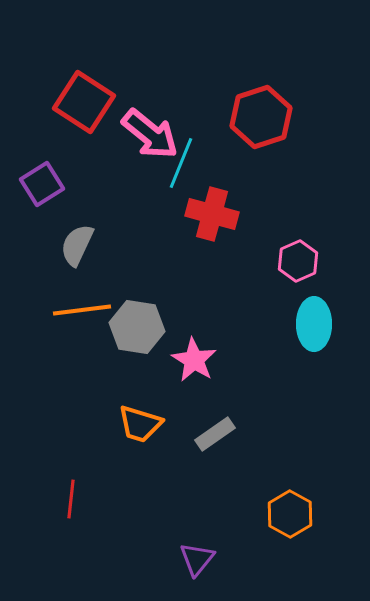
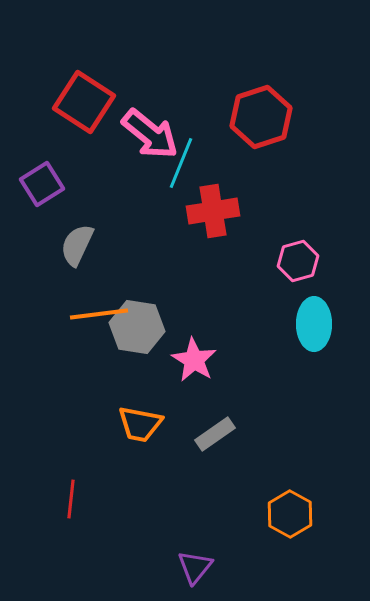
red cross: moved 1 px right, 3 px up; rotated 24 degrees counterclockwise
pink hexagon: rotated 9 degrees clockwise
orange line: moved 17 px right, 4 px down
orange trapezoid: rotated 6 degrees counterclockwise
purple triangle: moved 2 px left, 8 px down
